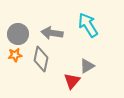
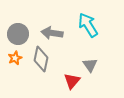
orange star: moved 3 px down; rotated 16 degrees counterclockwise
gray triangle: moved 3 px right, 1 px up; rotated 35 degrees counterclockwise
